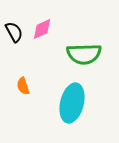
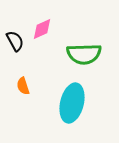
black semicircle: moved 1 px right, 9 px down
